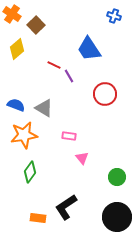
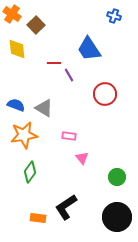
yellow diamond: rotated 55 degrees counterclockwise
red line: moved 2 px up; rotated 24 degrees counterclockwise
purple line: moved 1 px up
